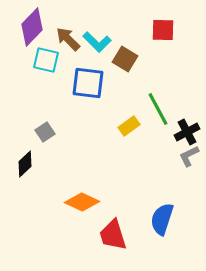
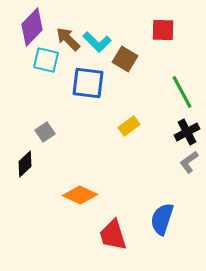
green line: moved 24 px right, 17 px up
gray L-shape: moved 6 px down; rotated 10 degrees counterclockwise
orange diamond: moved 2 px left, 7 px up
